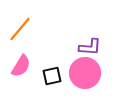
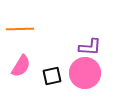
orange line: rotated 48 degrees clockwise
